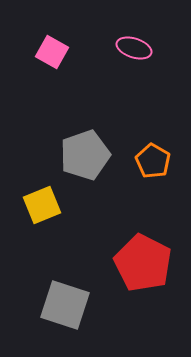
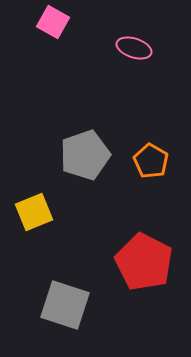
pink square: moved 1 px right, 30 px up
orange pentagon: moved 2 px left
yellow square: moved 8 px left, 7 px down
red pentagon: moved 1 px right, 1 px up
